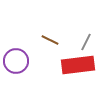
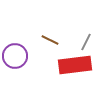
purple circle: moved 1 px left, 5 px up
red rectangle: moved 3 px left
